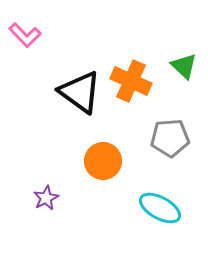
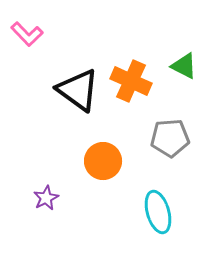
pink L-shape: moved 2 px right, 1 px up
green triangle: rotated 16 degrees counterclockwise
black triangle: moved 2 px left, 2 px up
cyan ellipse: moved 2 px left, 4 px down; rotated 45 degrees clockwise
